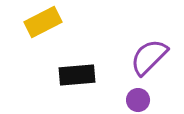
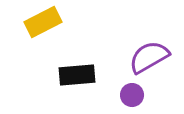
purple semicircle: rotated 15 degrees clockwise
purple circle: moved 6 px left, 5 px up
